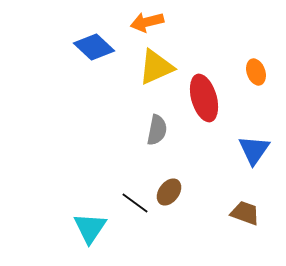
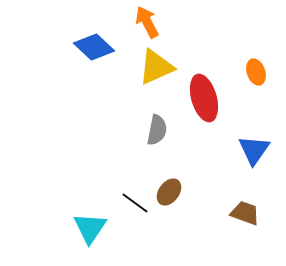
orange arrow: rotated 76 degrees clockwise
